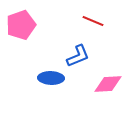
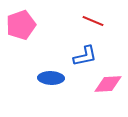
blue L-shape: moved 7 px right; rotated 10 degrees clockwise
